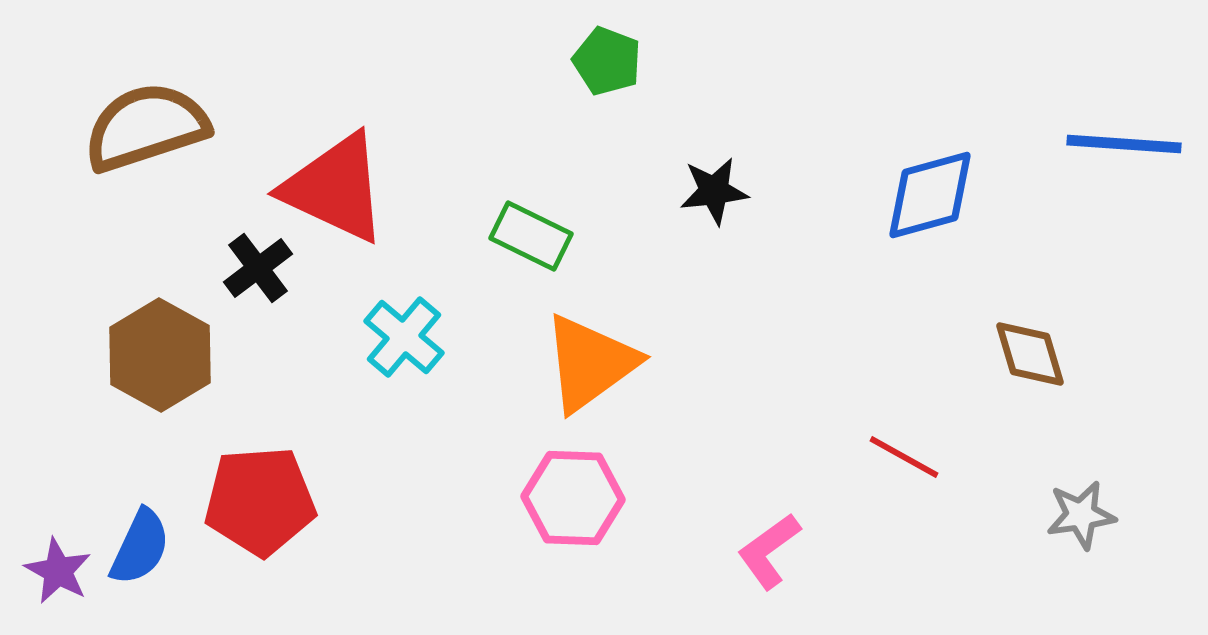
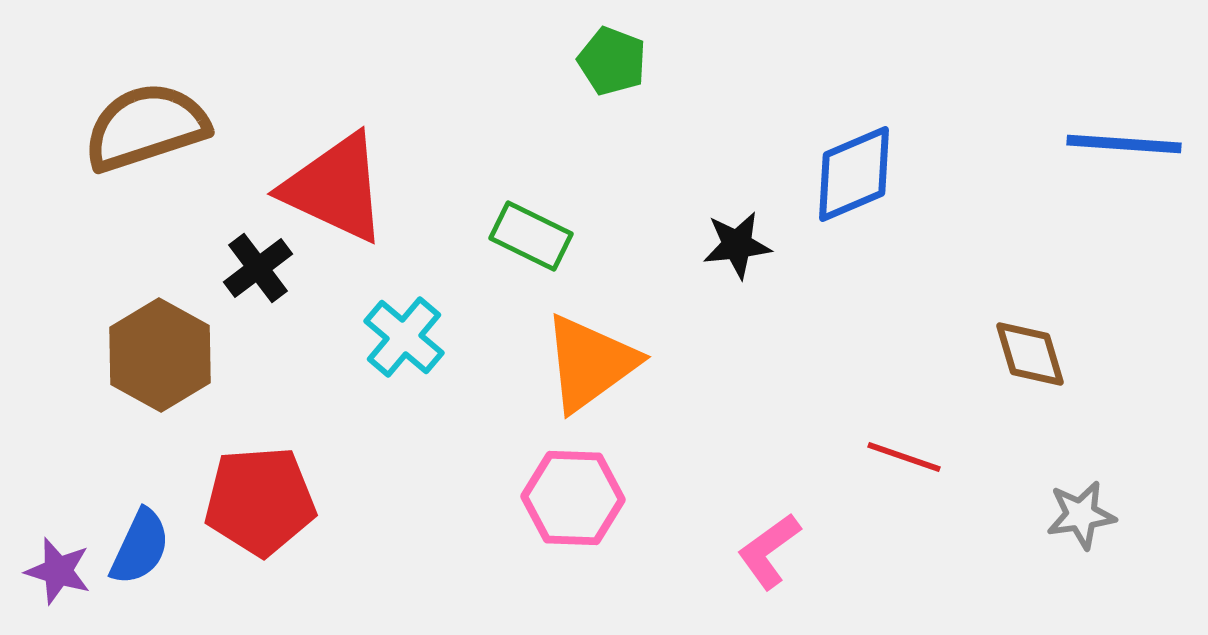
green pentagon: moved 5 px right
black star: moved 23 px right, 54 px down
blue diamond: moved 76 px left, 21 px up; rotated 8 degrees counterclockwise
red line: rotated 10 degrees counterclockwise
purple star: rotated 12 degrees counterclockwise
